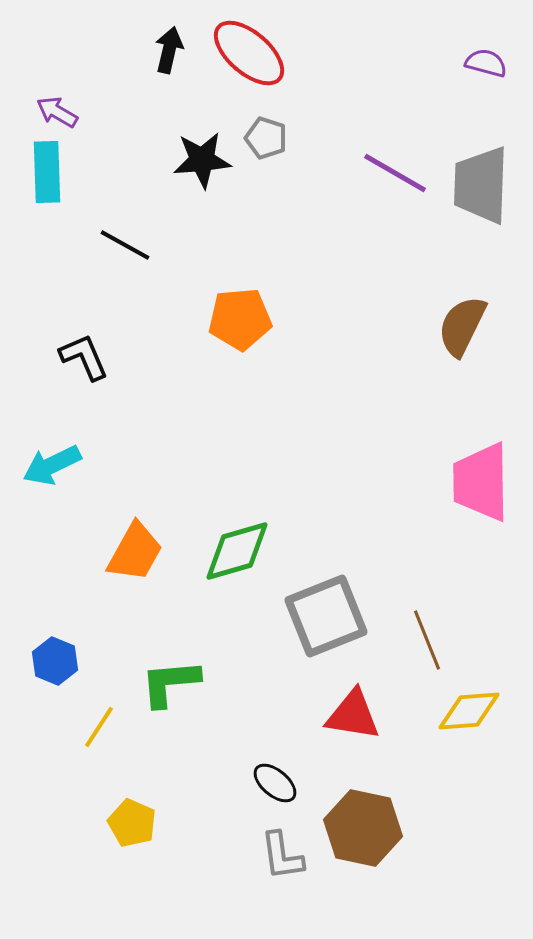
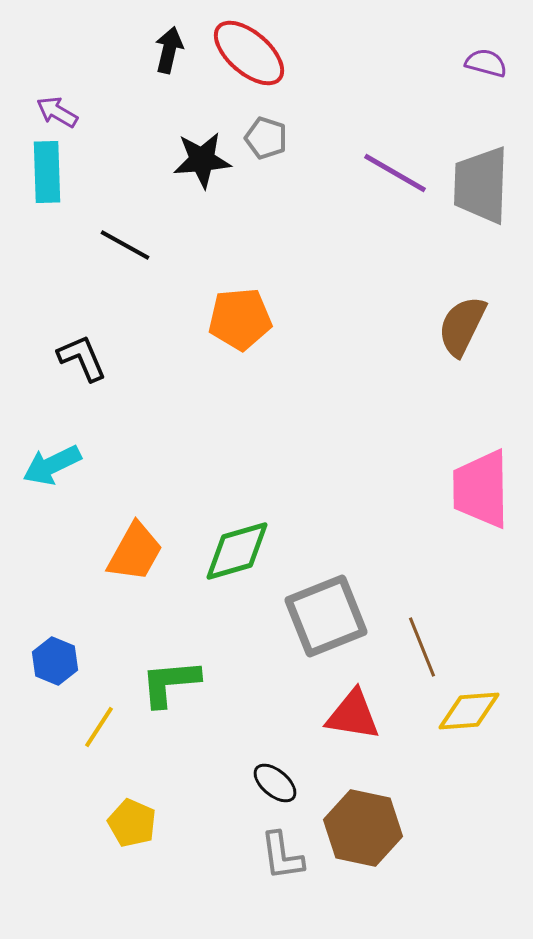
black L-shape: moved 2 px left, 1 px down
pink trapezoid: moved 7 px down
brown line: moved 5 px left, 7 px down
